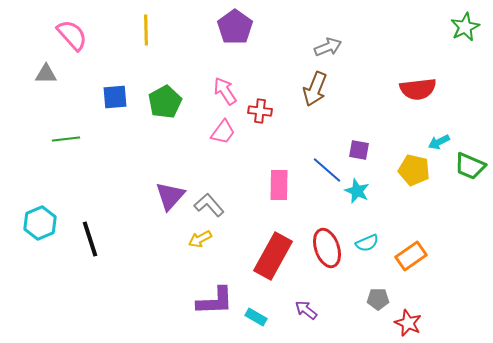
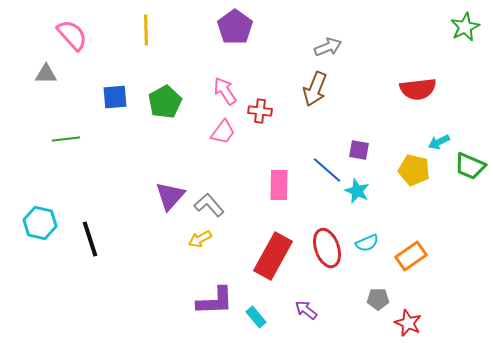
cyan hexagon: rotated 24 degrees counterclockwise
cyan rectangle: rotated 20 degrees clockwise
